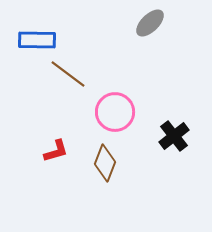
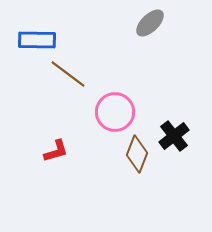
brown diamond: moved 32 px right, 9 px up
